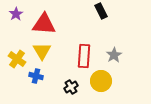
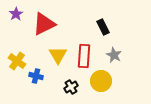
black rectangle: moved 2 px right, 16 px down
red triangle: rotated 30 degrees counterclockwise
yellow triangle: moved 16 px right, 4 px down
gray star: rotated 14 degrees counterclockwise
yellow cross: moved 2 px down
